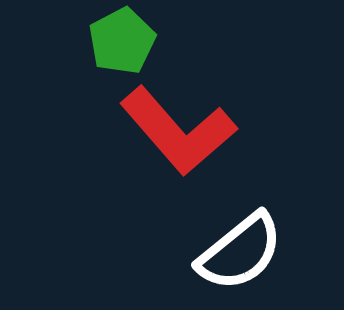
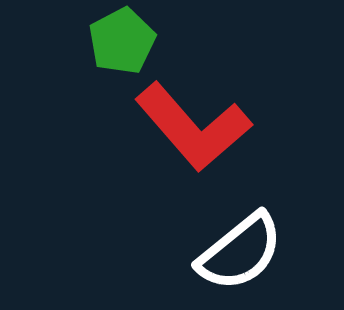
red L-shape: moved 15 px right, 4 px up
